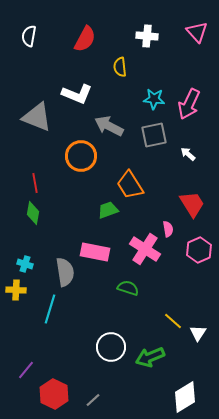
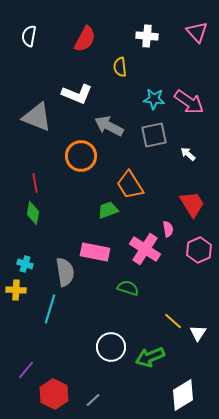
pink arrow: moved 2 px up; rotated 80 degrees counterclockwise
white diamond: moved 2 px left, 2 px up
